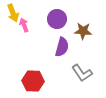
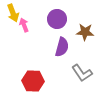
brown star: moved 2 px right, 1 px down
